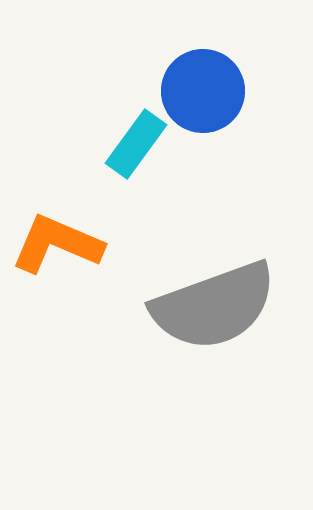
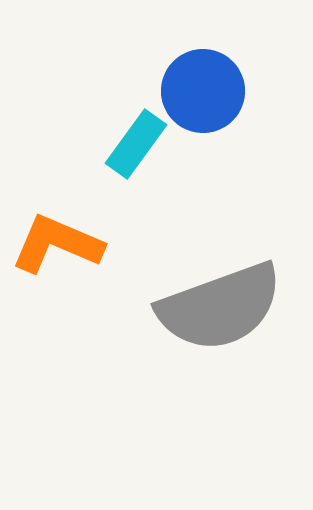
gray semicircle: moved 6 px right, 1 px down
